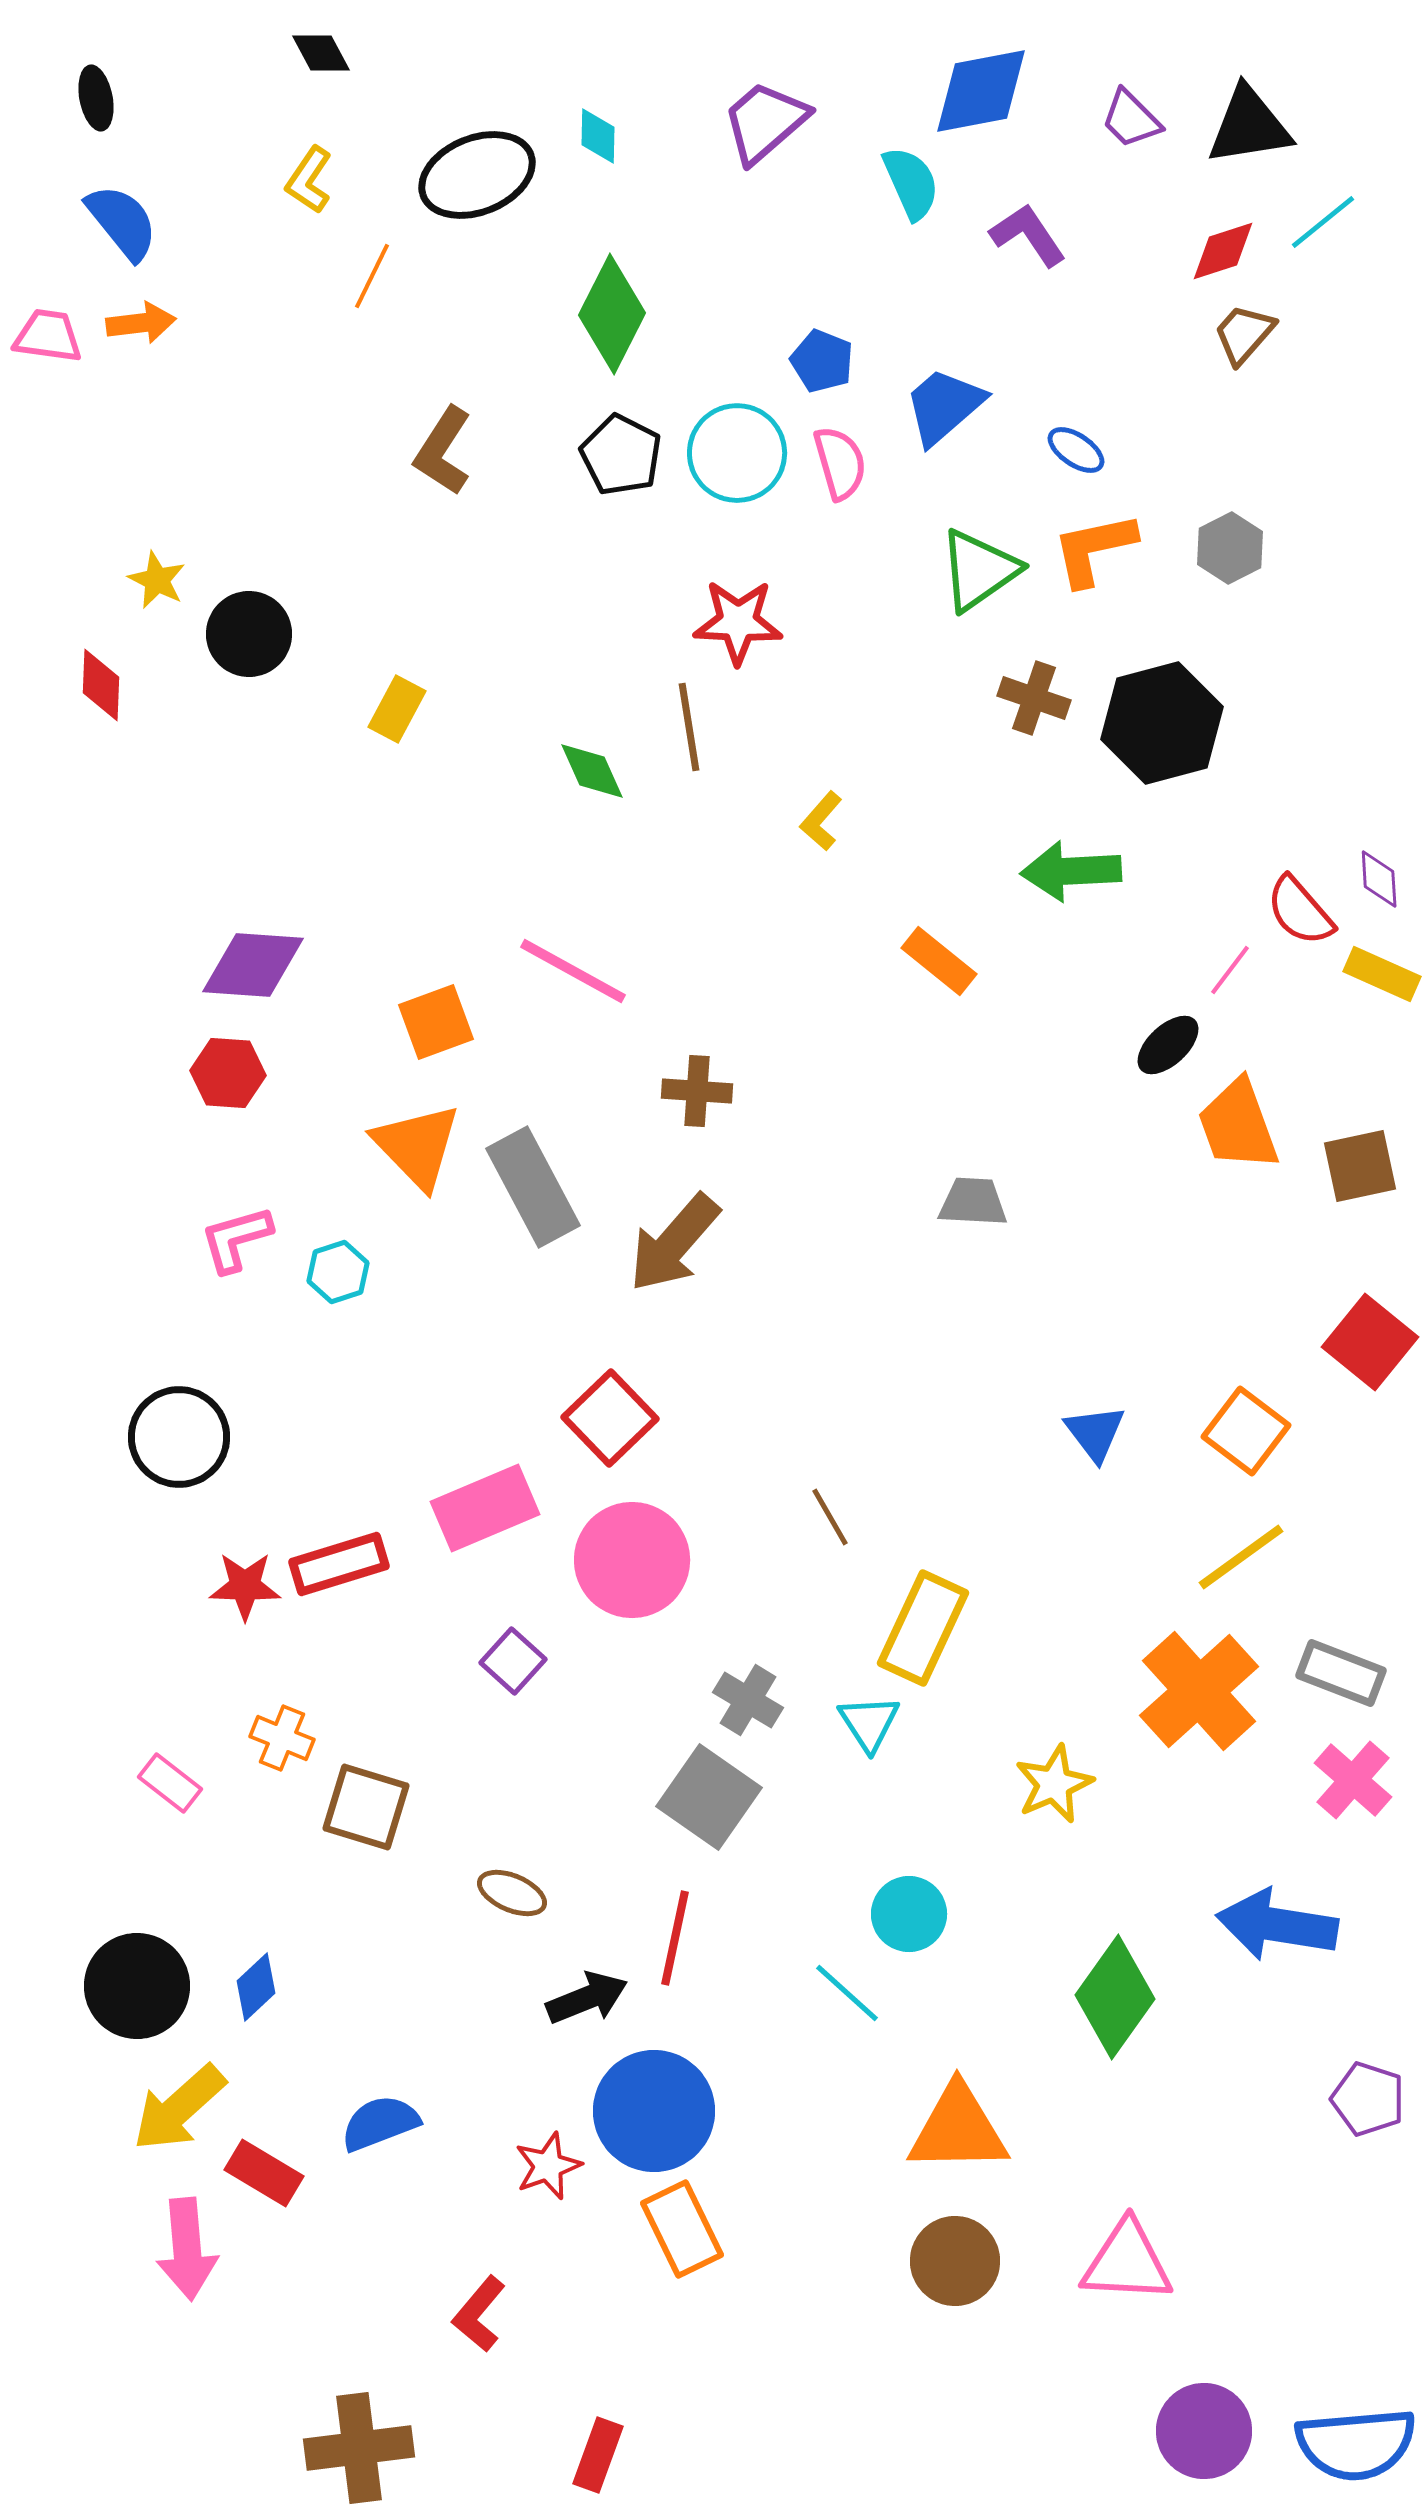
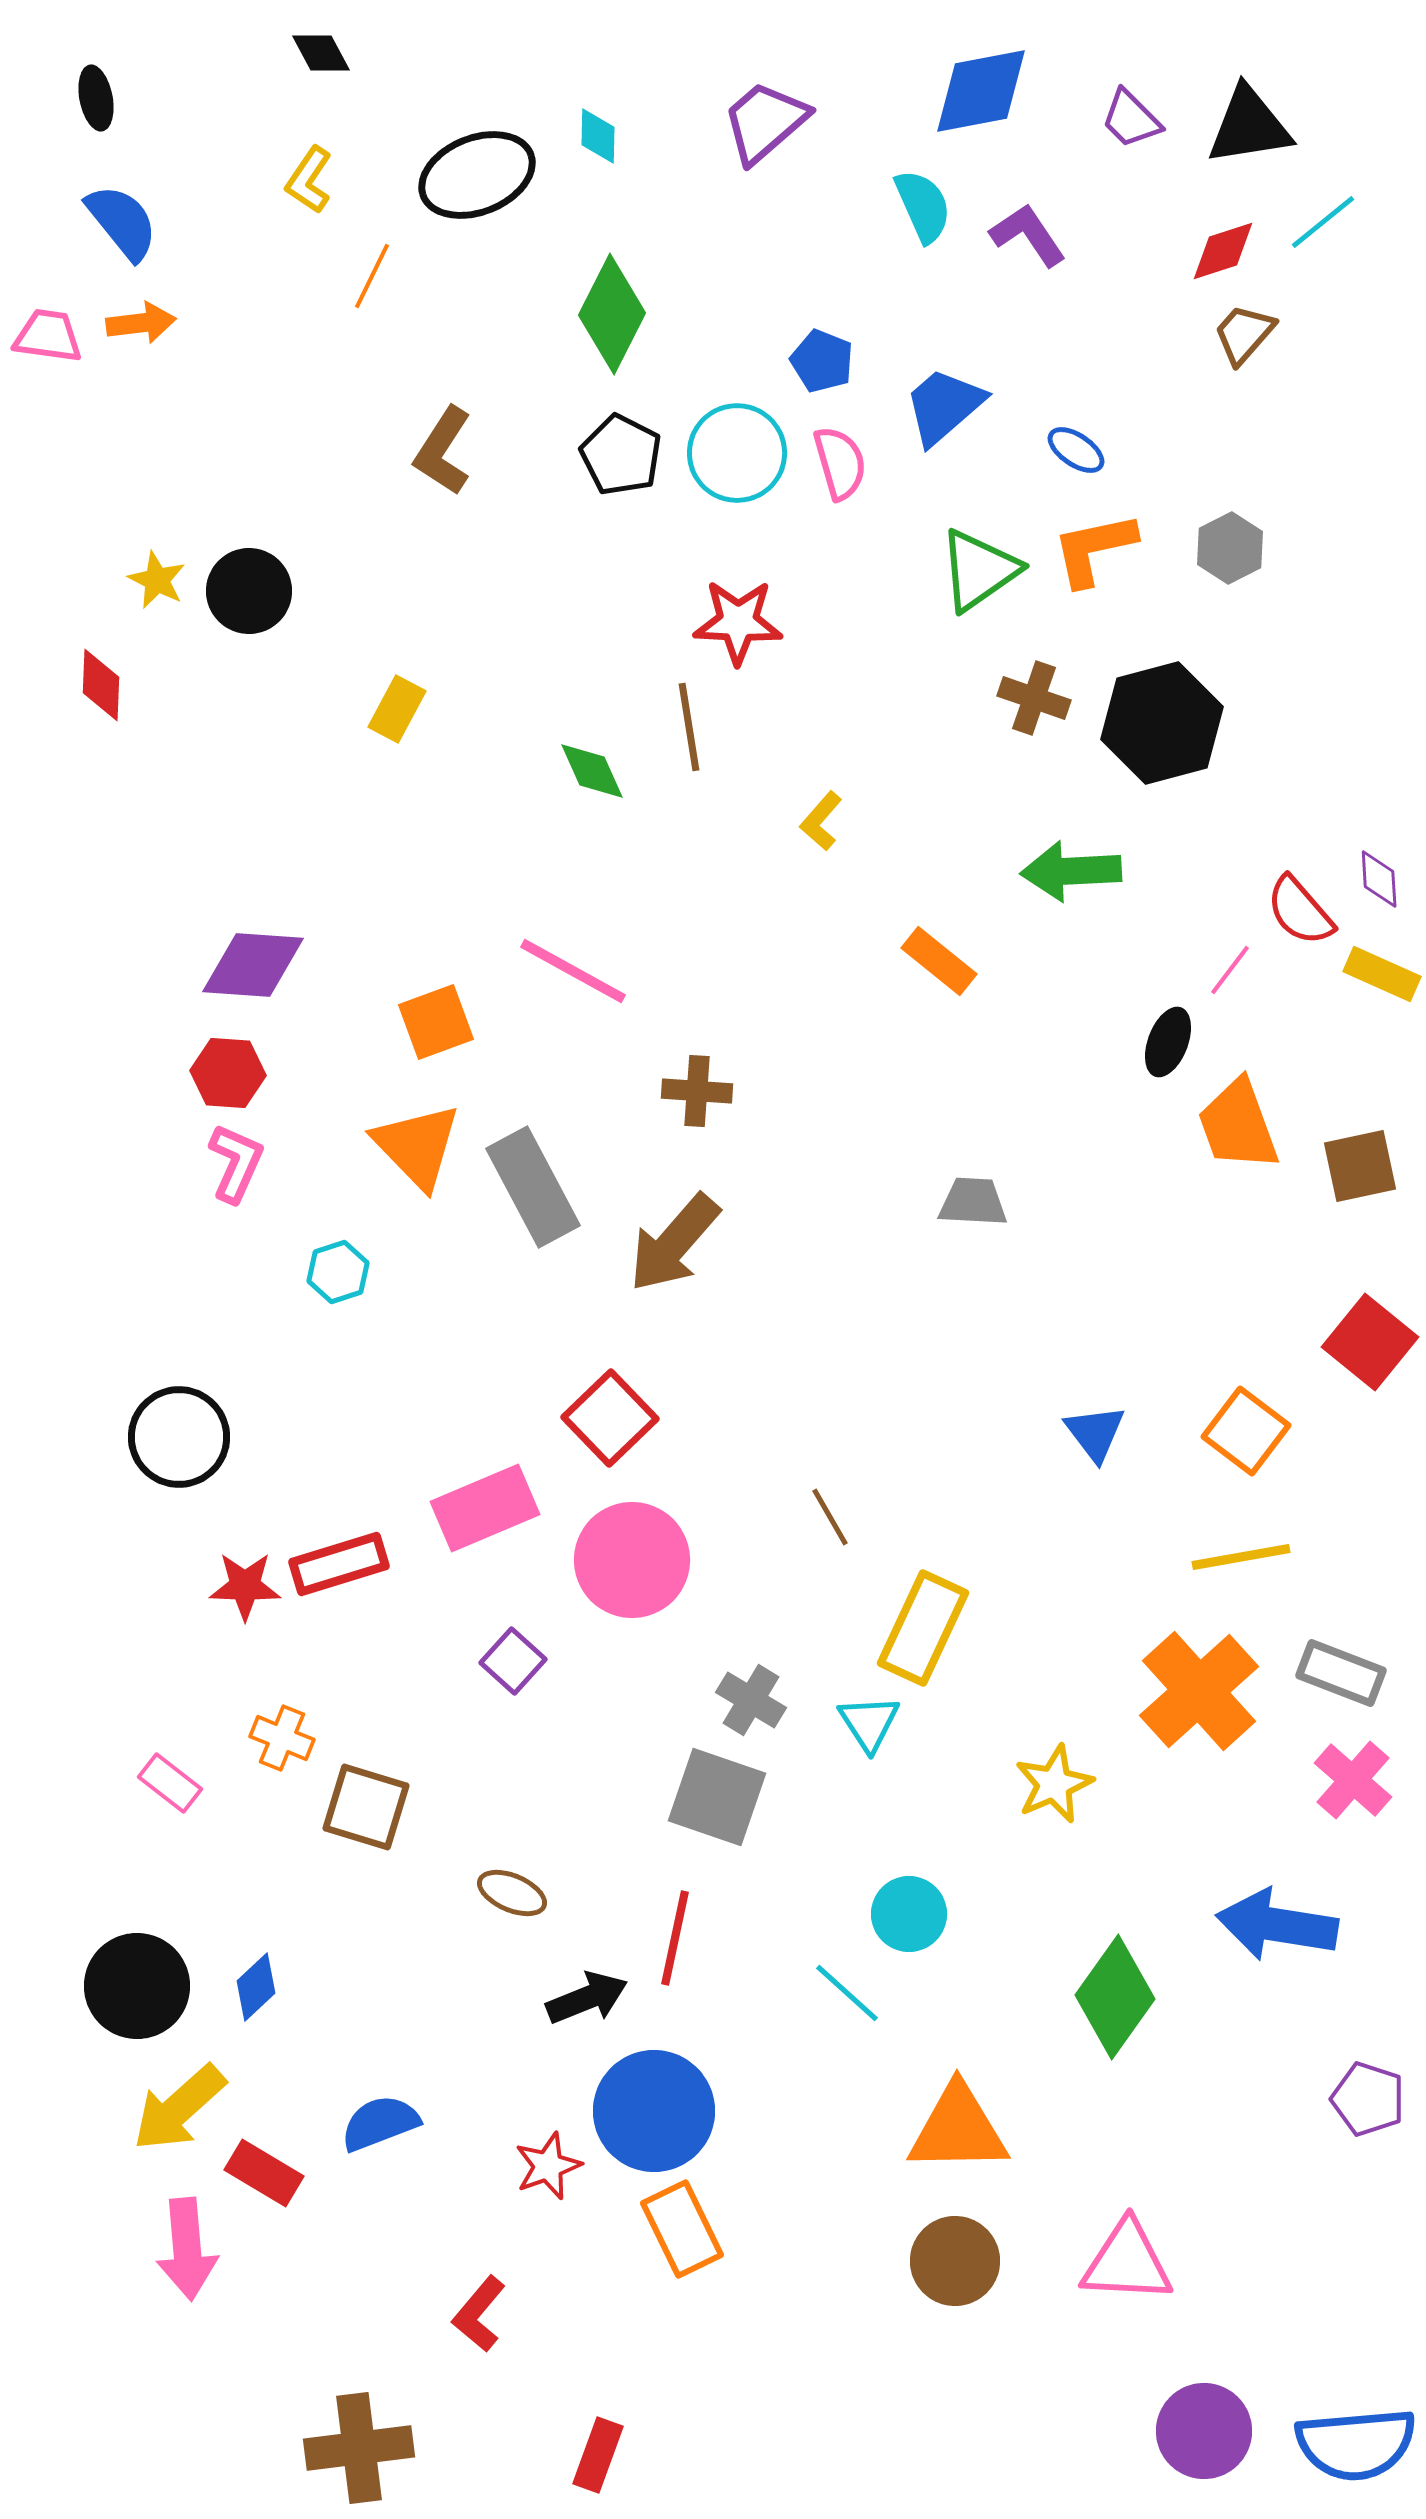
cyan semicircle at (911, 183): moved 12 px right, 23 px down
black circle at (249, 634): moved 43 px up
black ellipse at (1168, 1045): moved 3 px up; rotated 26 degrees counterclockwise
pink L-shape at (236, 1239): moved 76 px up; rotated 130 degrees clockwise
yellow line at (1241, 1557): rotated 26 degrees clockwise
gray cross at (748, 1700): moved 3 px right
gray square at (709, 1797): moved 8 px right; rotated 16 degrees counterclockwise
